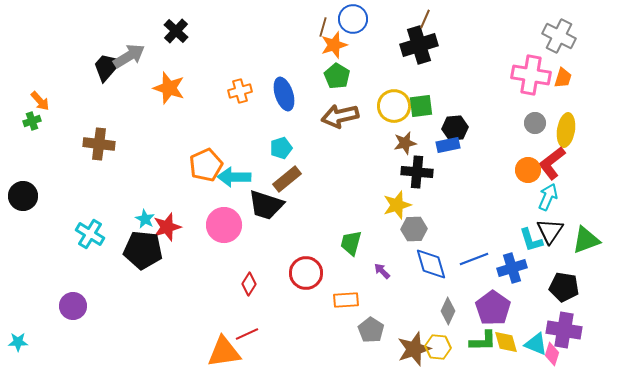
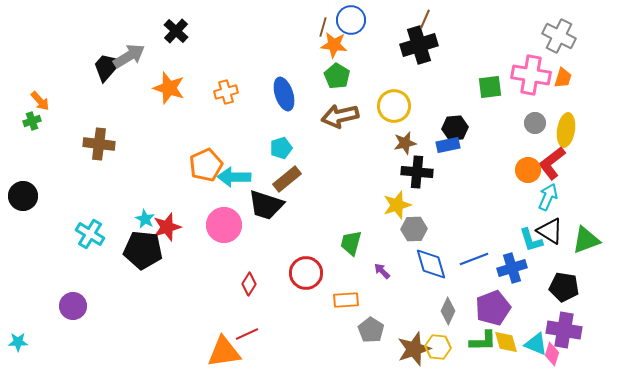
blue circle at (353, 19): moved 2 px left, 1 px down
orange star at (334, 45): rotated 24 degrees clockwise
orange cross at (240, 91): moved 14 px left, 1 px down
green square at (421, 106): moved 69 px right, 19 px up
black triangle at (550, 231): rotated 32 degrees counterclockwise
purple pentagon at (493, 308): rotated 16 degrees clockwise
